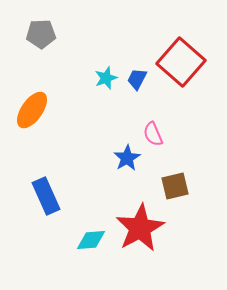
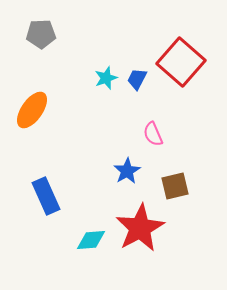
blue star: moved 13 px down
